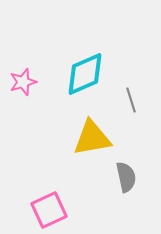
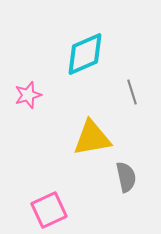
cyan diamond: moved 20 px up
pink star: moved 5 px right, 13 px down
gray line: moved 1 px right, 8 px up
